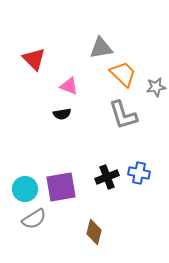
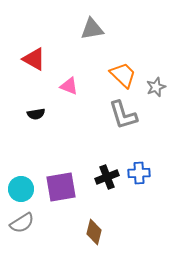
gray triangle: moved 9 px left, 19 px up
red triangle: rotated 15 degrees counterclockwise
orange trapezoid: moved 1 px down
gray star: rotated 12 degrees counterclockwise
black semicircle: moved 26 px left
blue cross: rotated 15 degrees counterclockwise
cyan circle: moved 4 px left
gray semicircle: moved 12 px left, 4 px down
